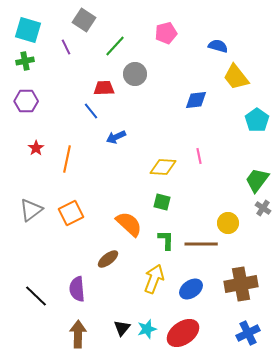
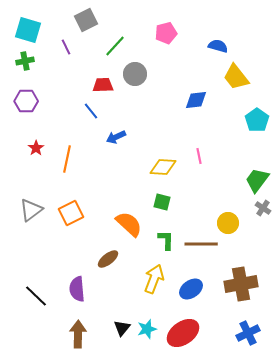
gray square: moved 2 px right; rotated 30 degrees clockwise
red trapezoid: moved 1 px left, 3 px up
